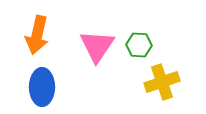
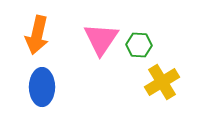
pink triangle: moved 4 px right, 7 px up
yellow cross: rotated 12 degrees counterclockwise
